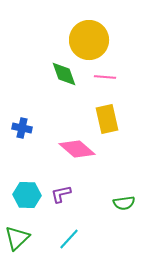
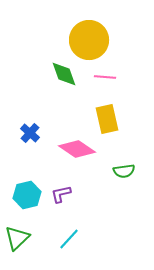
blue cross: moved 8 px right, 5 px down; rotated 30 degrees clockwise
pink diamond: rotated 6 degrees counterclockwise
cyan hexagon: rotated 16 degrees counterclockwise
green semicircle: moved 32 px up
